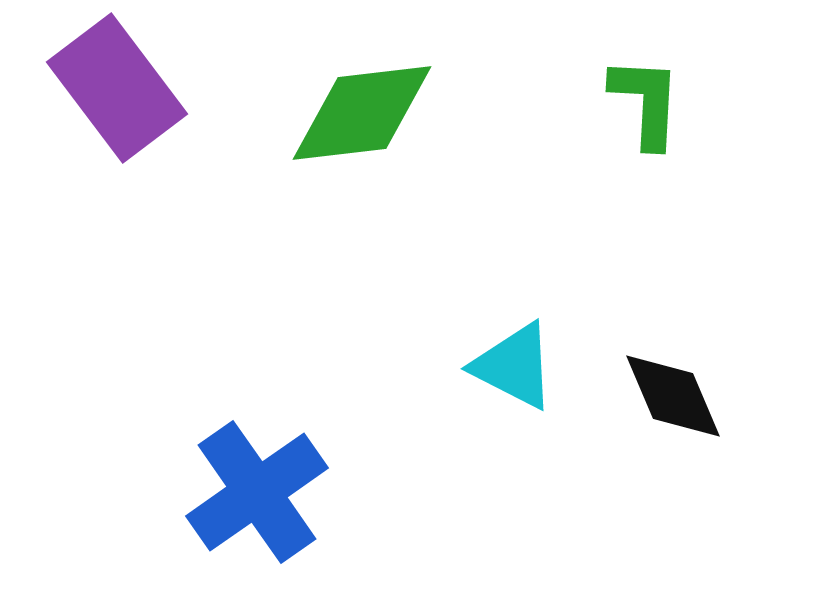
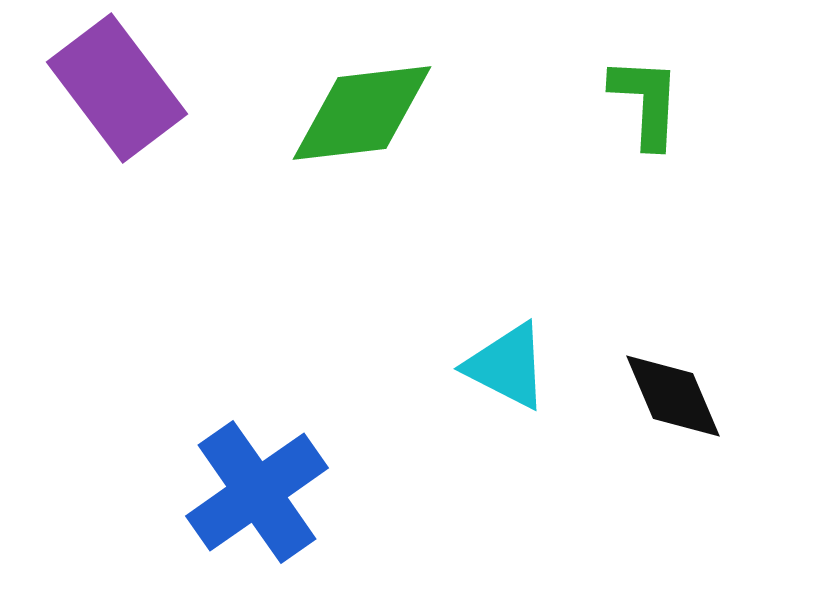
cyan triangle: moved 7 px left
